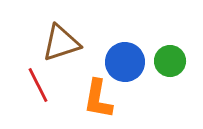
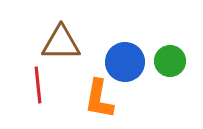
brown triangle: rotated 18 degrees clockwise
red line: rotated 21 degrees clockwise
orange L-shape: moved 1 px right
